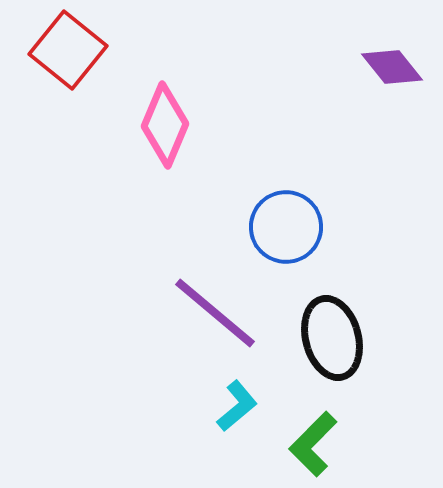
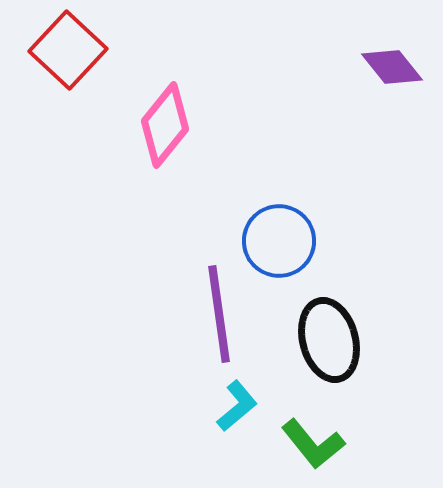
red square: rotated 4 degrees clockwise
pink diamond: rotated 16 degrees clockwise
blue circle: moved 7 px left, 14 px down
purple line: moved 4 px right, 1 px down; rotated 42 degrees clockwise
black ellipse: moved 3 px left, 2 px down
green L-shape: rotated 84 degrees counterclockwise
